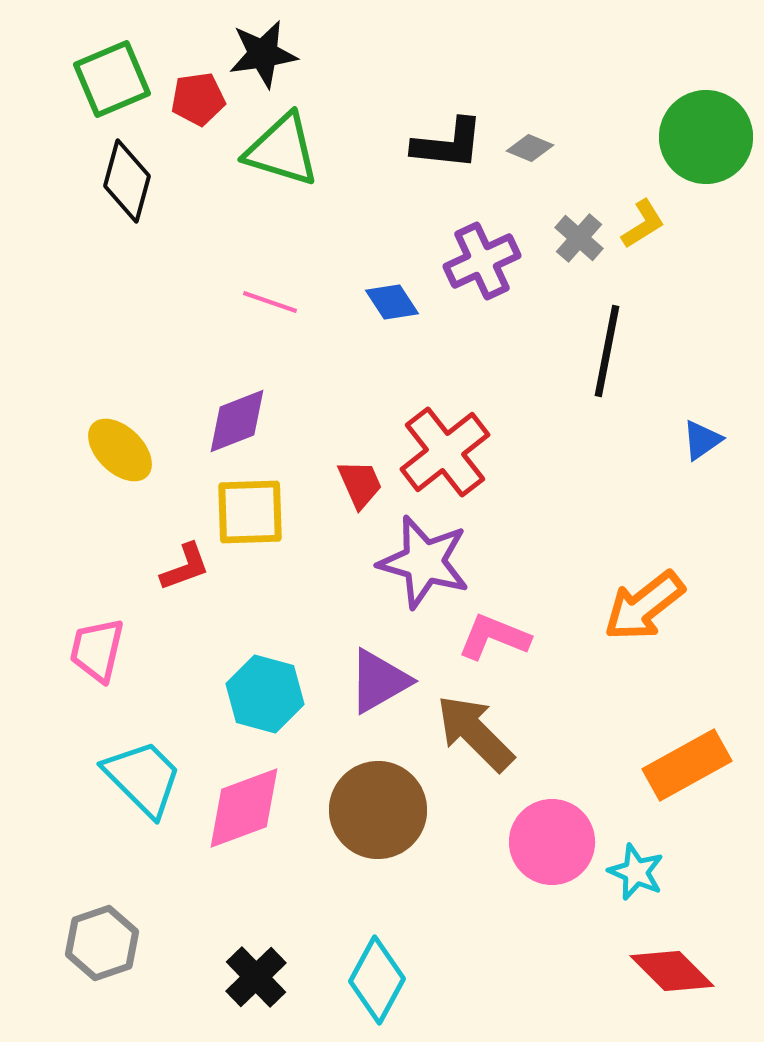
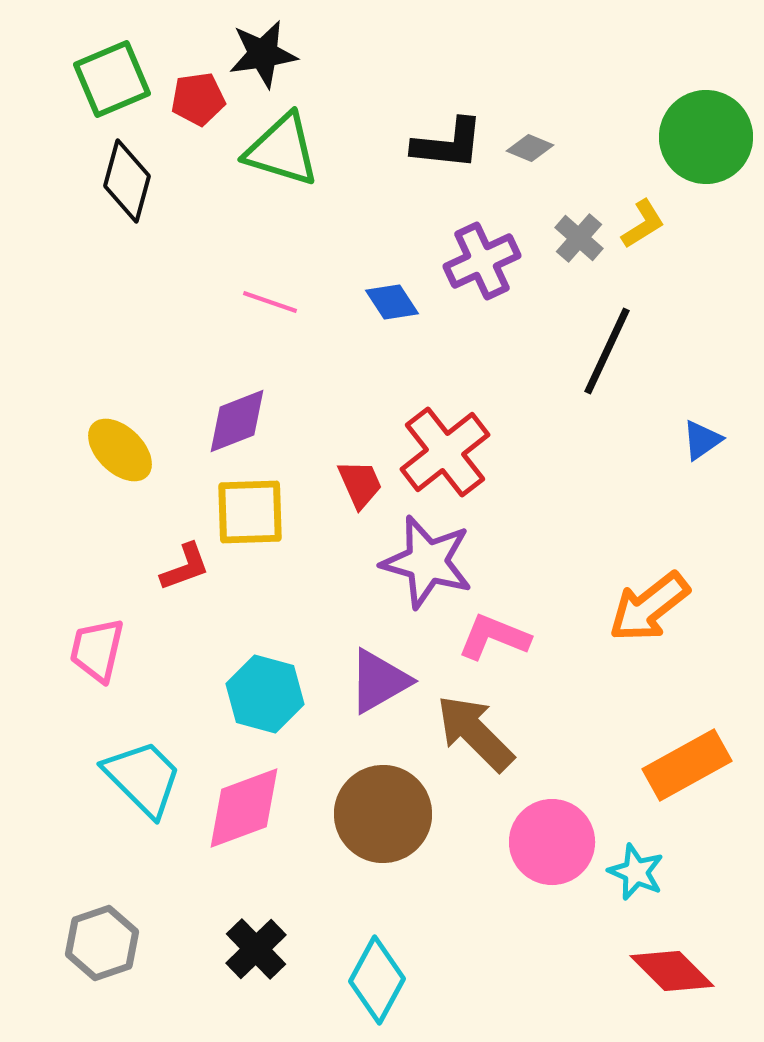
black line: rotated 14 degrees clockwise
purple star: moved 3 px right
orange arrow: moved 5 px right, 1 px down
brown circle: moved 5 px right, 4 px down
black cross: moved 28 px up
